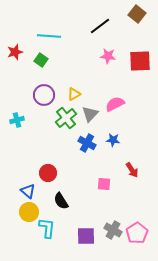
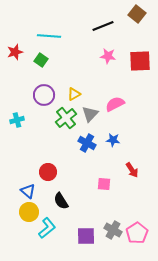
black line: moved 3 px right; rotated 15 degrees clockwise
red circle: moved 1 px up
cyan L-shape: rotated 45 degrees clockwise
